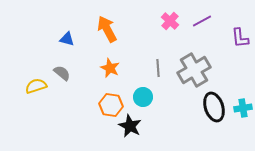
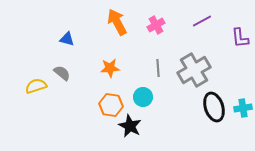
pink cross: moved 14 px left, 4 px down; rotated 18 degrees clockwise
orange arrow: moved 10 px right, 7 px up
orange star: rotated 30 degrees counterclockwise
